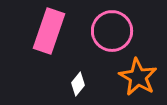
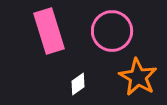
pink rectangle: rotated 36 degrees counterclockwise
white diamond: rotated 15 degrees clockwise
